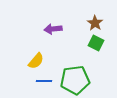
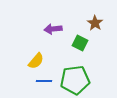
green square: moved 16 px left
